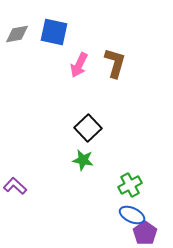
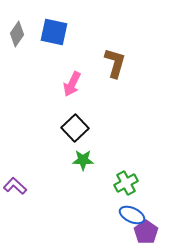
gray diamond: rotated 45 degrees counterclockwise
pink arrow: moved 7 px left, 19 px down
black square: moved 13 px left
green star: rotated 10 degrees counterclockwise
green cross: moved 4 px left, 2 px up
purple pentagon: moved 1 px right, 1 px up
